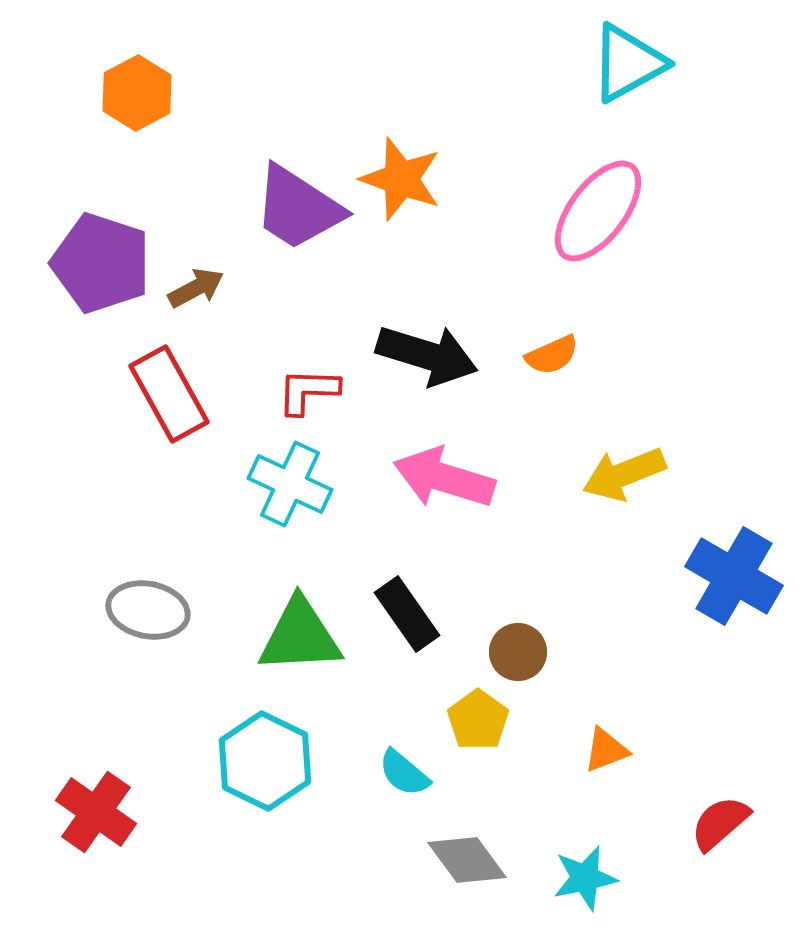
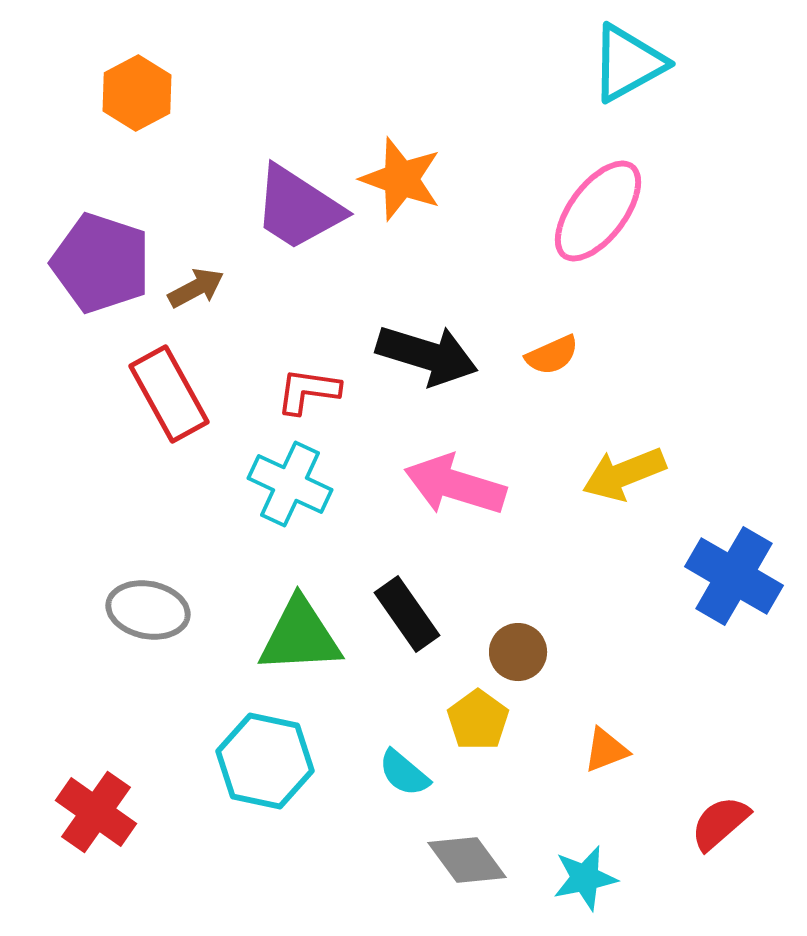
red L-shape: rotated 6 degrees clockwise
pink arrow: moved 11 px right, 7 px down
cyan hexagon: rotated 14 degrees counterclockwise
